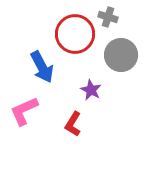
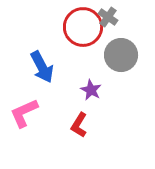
gray cross: rotated 18 degrees clockwise
red circle: moved 8 px right, 7 px up
pink L-shape: moved 2 px down
red L-shape: moved 6 px right, 1 px down
